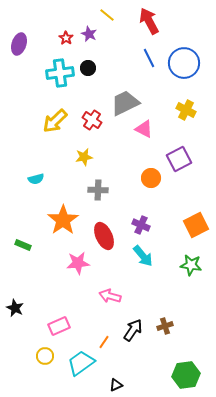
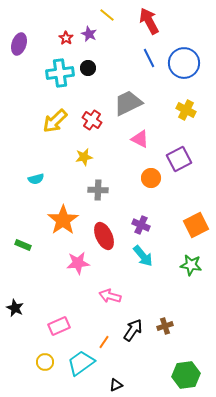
gray trapezoid: moved 3 px right
pink triangle: moved 4 px left, 10 px down
yellow circle: moved 6 px down
